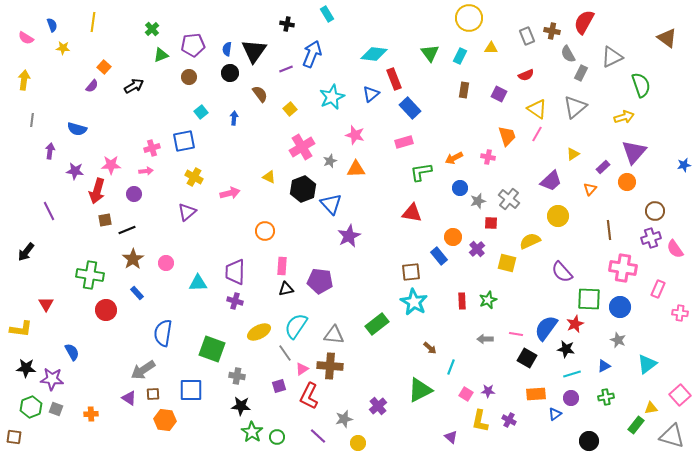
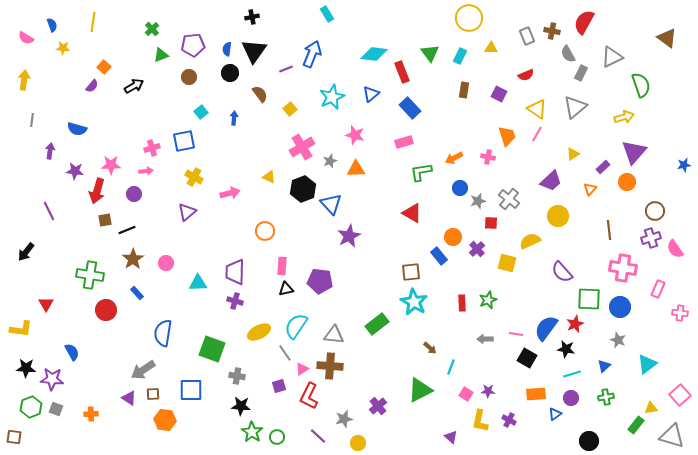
black cross at (287, 24): moved 35 px left, 7 px up; rotated 24 degrees counterclockwise
red rectangle at (394, 79): moved 8 px right, 7 px up
red triangle at (412, 213): rotated 20 degrees clockwise
red rectangle at (462, 301): moved 2 px down
blue triangle at (604, 366): rotated 16 degrees counterclockwise
